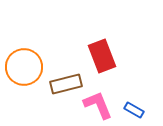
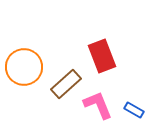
brown rectangle: rotated 28 degrees counterclockwise
